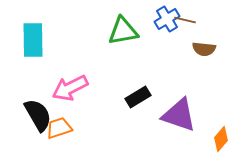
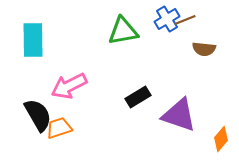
brown line: rotated 35 degrees counterclockwise
pink arrow: moved 1 px left, 2 px up
